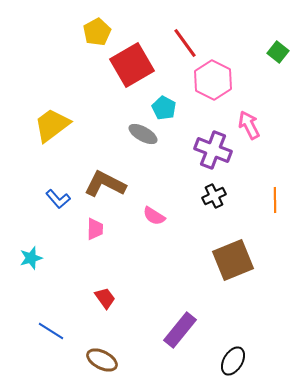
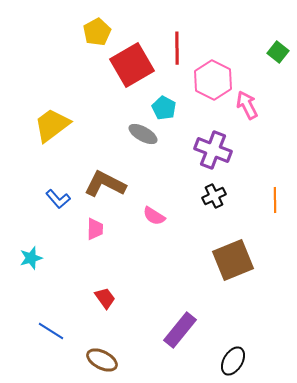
red line: moved 8 px left, 5 px down; rotated 36 degrees clockwise
pink arrow: moved 2 px left, 20 px up
